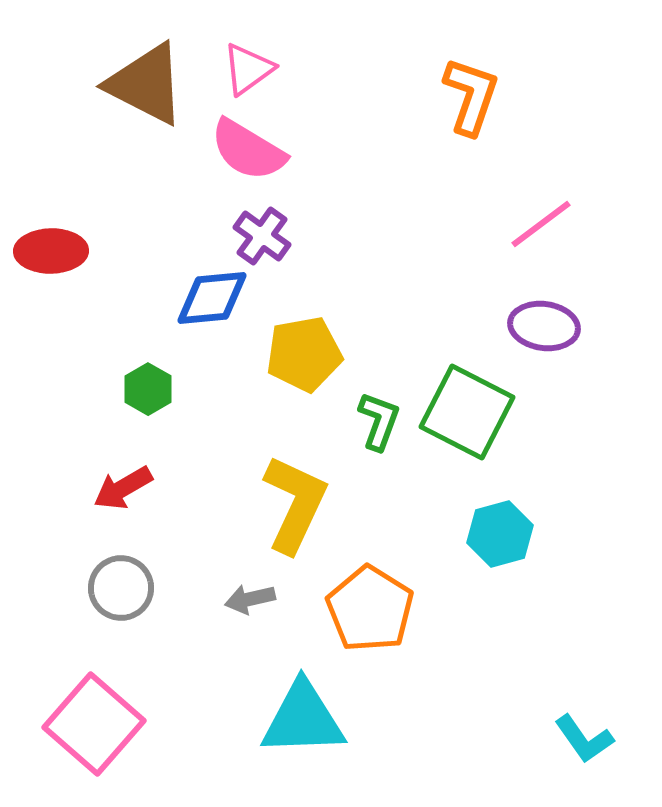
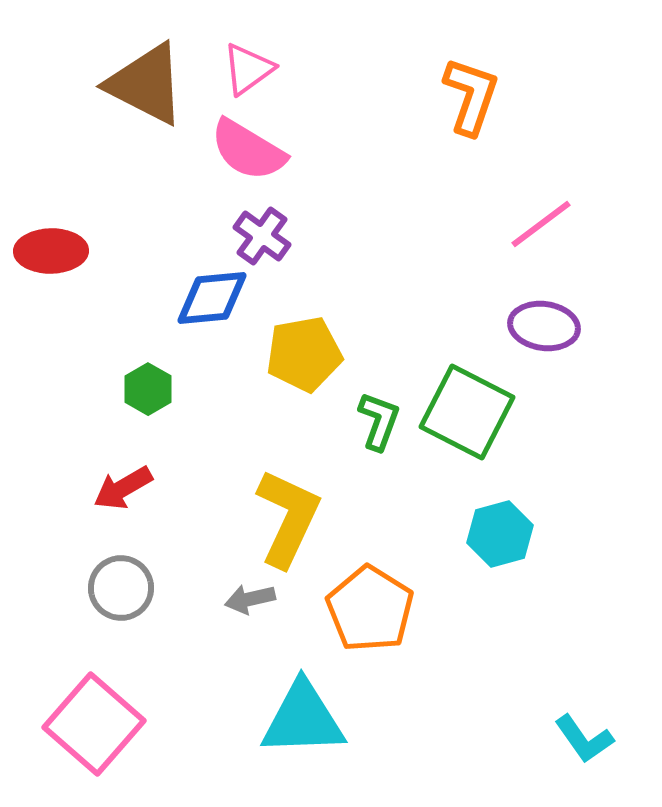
yellow L-shape: moved 7 px left, 14 px down
